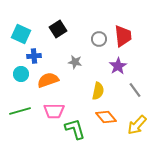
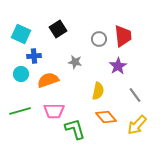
gray line: moved 5 px down
